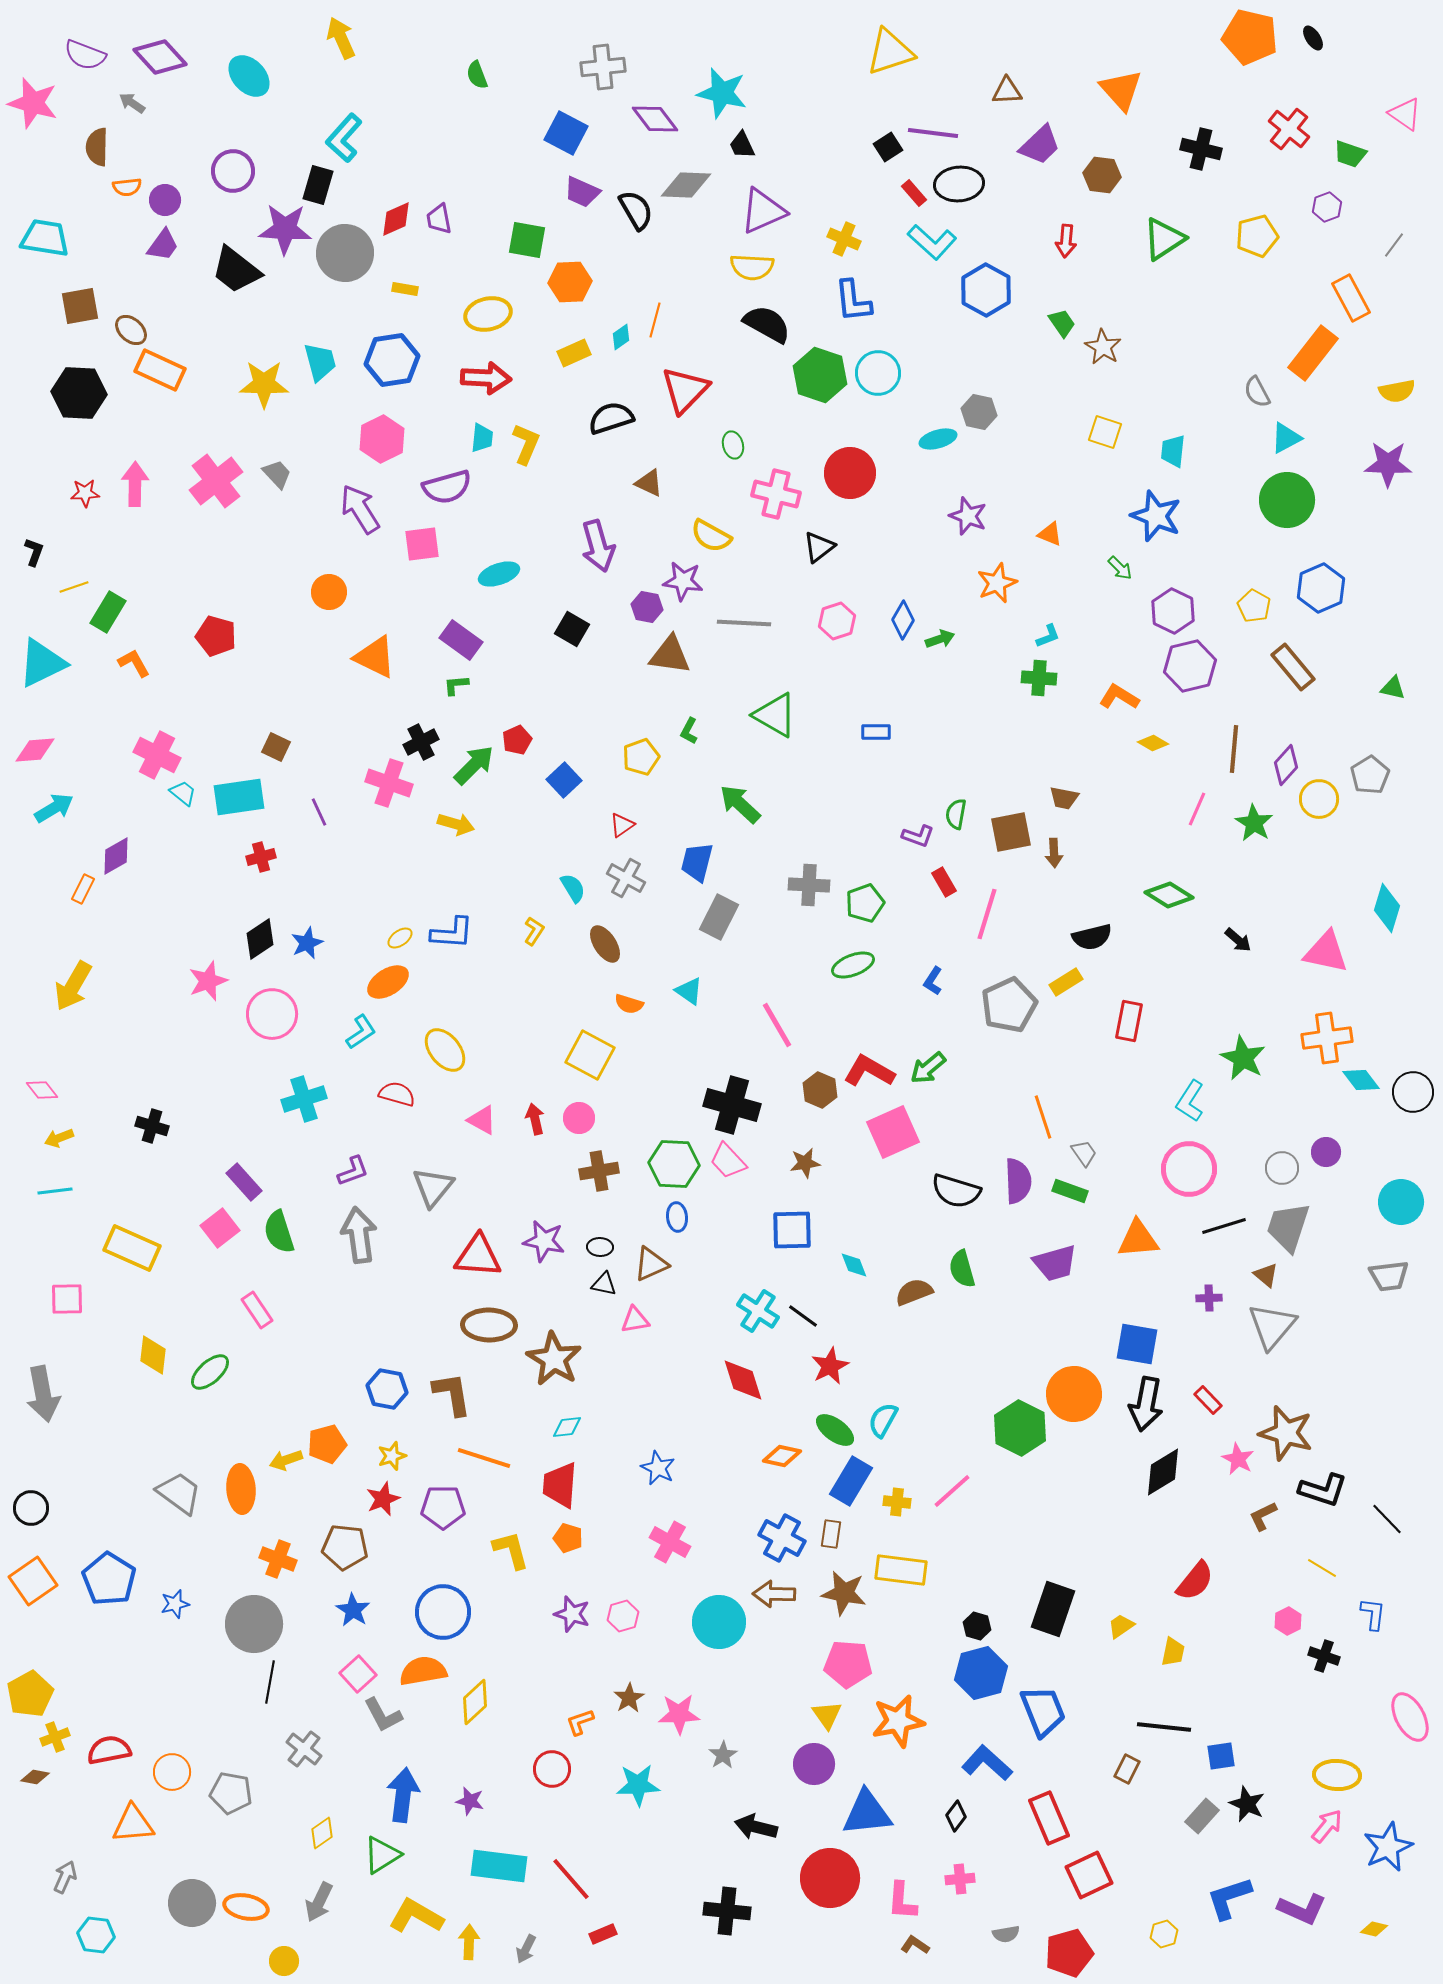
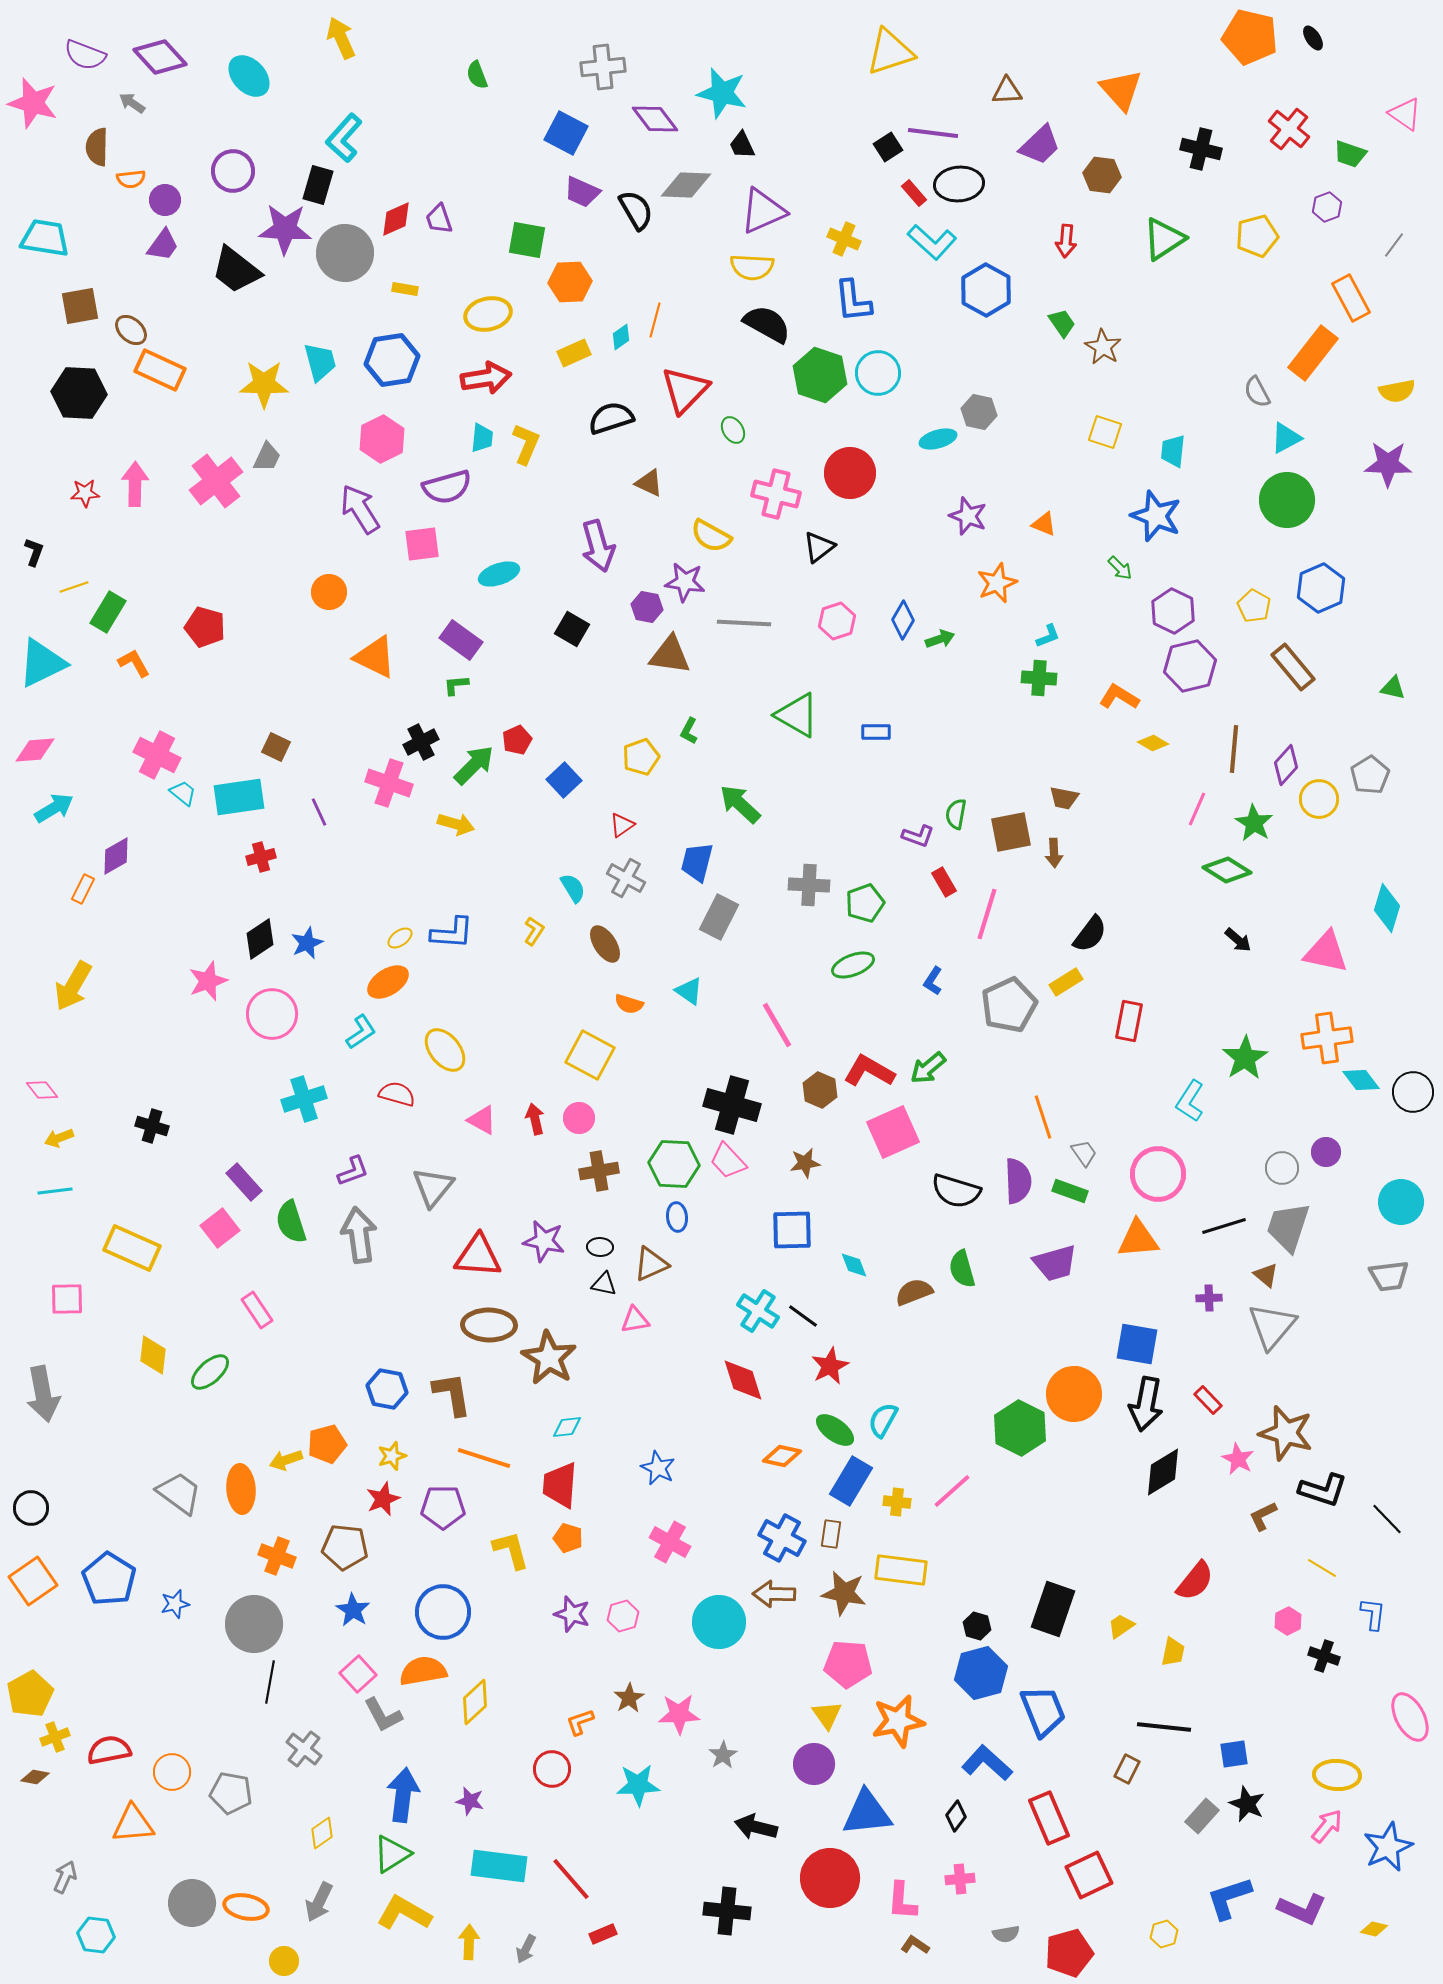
orange semicircle at (127, 187): moved 4 px right, 8 px up
purple trapezoid at (439, 219): rotated 8 degrees counterclockwise
red arrow at (486, 378): rotated 12 degrees counterclockwise
green ellipse at (733, 445): moved 15 px up; rotated 16 degrees counterclockwise
gray trapezoid at (277, 474): moved 10 px left, 17 px up; rotated 68 degrees clockwise
orange triangle at (1050, 534): moved 6 px left, 10 px up
purple star at (683, 581): moved 2 px right, 1 px down
red pentagon at (216, 636): moved 11 px left, 9 px up
green triangle at (775, 715): moved 22 px right
green diamond at (1169, 895): moved 58 px right, 25 px up
black semicircle at (1092, 937): moved 2 px left, 3 px up; rotated 39 degrees counterclockwise
green star at (1243, 1058): moved 2 px right; rotated 12 degrees clockwise
pink circle at (1189, 1169): moved 31 px left, 5 px down
green semicircle at (279, 1232): moved 12 px right, 10 px up
brown star at (554, 1359): moved 5 px left, 1 px up
orange cross at (278, 1559): moved 1 px left, 3 px up
blue square at (1221, 1756): moved 13 px right, 2 px up
green triangle at (382, 1855): moved 10 px right, 1 px up
yellow L-shape at (416, 1916): moved 12 px left, 3 px up
